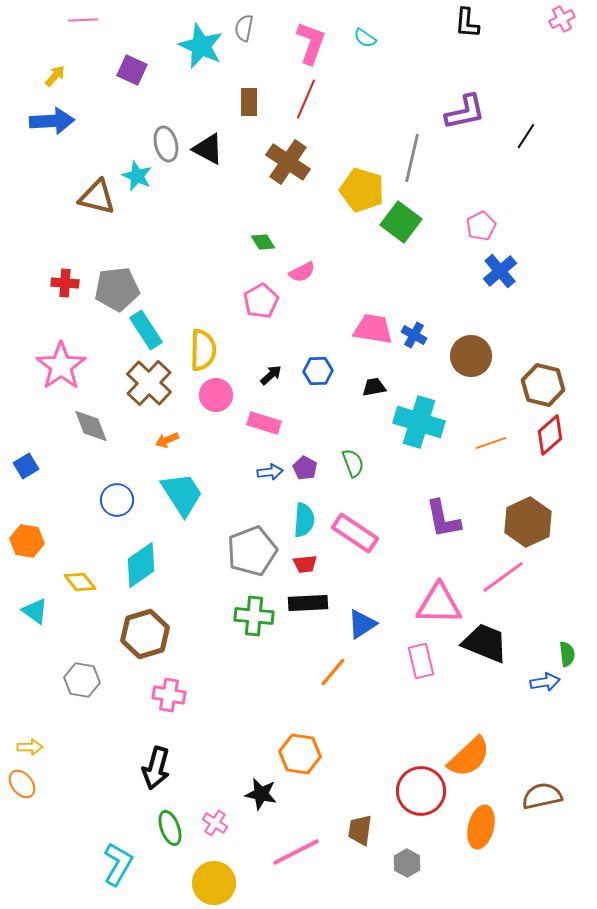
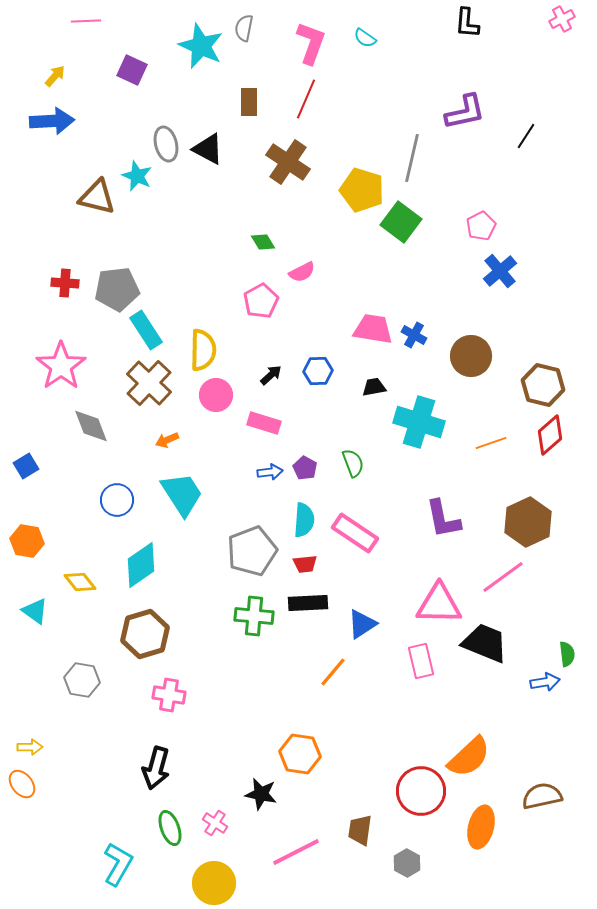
pink line at (83, 20): moved 3 px right, 1 px down
